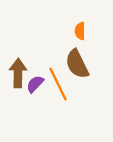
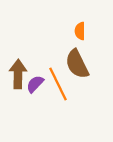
brown arrow: moved 1 px down
